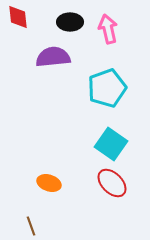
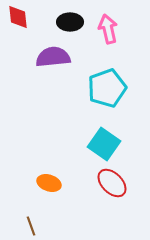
cyan square: moved 7 px left
